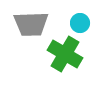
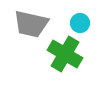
gray trapezoid: rotated 15 degrees clockwise
